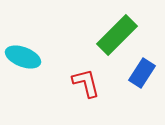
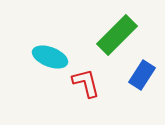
cyan ellipse: moved 27 px right
blue rectangle: moved 2 px down
